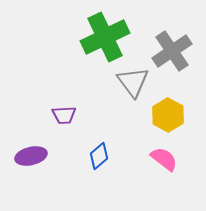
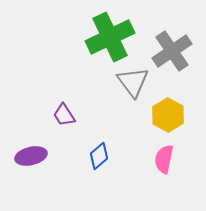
green cross: moved 5 px right
purple trapezoid: rotated 60 degrees clockwise
pink semicircle: rotated 116 degrees counterclockwise
